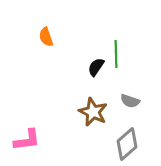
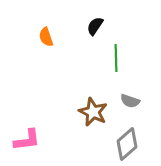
green line: moved 4 px down
black semicircle: moved 1 px left, 41 px up
